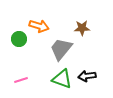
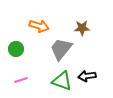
green circle: moved 3 px left, 10 px down
green triangle: moved 2 px down
